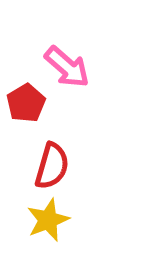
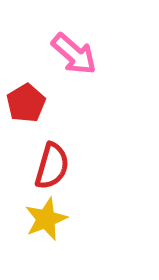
pink arrow: moved 7 px right, 13 px up
yellow star: moved 2 px left, 1 px up
